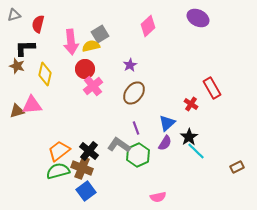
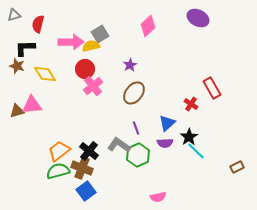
pink arrow: rotated 85 degrees counterclockwise
yellow diamond: rotated 45 degrees counterclockwise
purple semicircle: rotated 56 degrees clockwise
